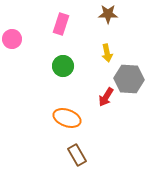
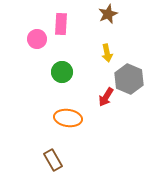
brown star: rotated 24 degrees counterclockwise
pink rectangle: rotated 15 degrees counterclockwise
pink circle: moved 25 px right
green circle: moved 1 px left, 6 px down
gray hexagon: rotated 20 degrees clockwise
orange ellipse: moved 1 px right; rotated 12 degrees counterclockwise
brown rectangle: moved 24 px left, 5 px down
